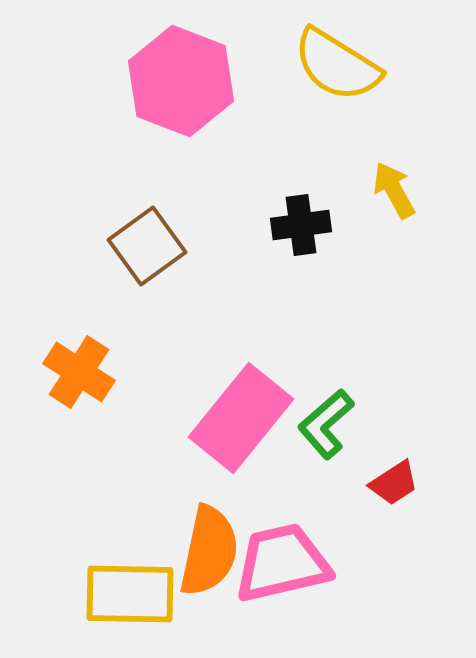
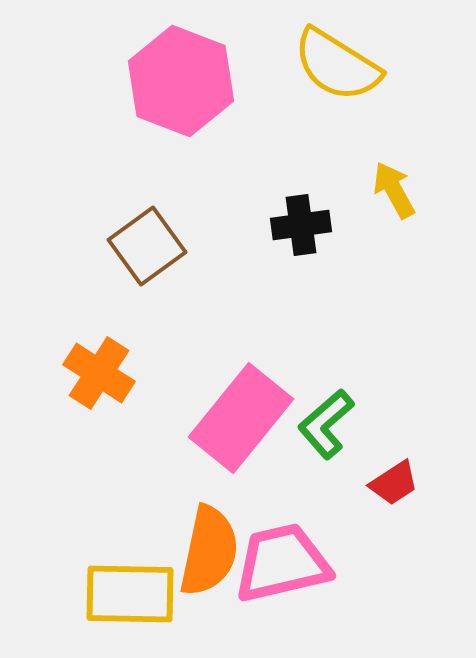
orange cross: moved 20 px right, 1 px down
